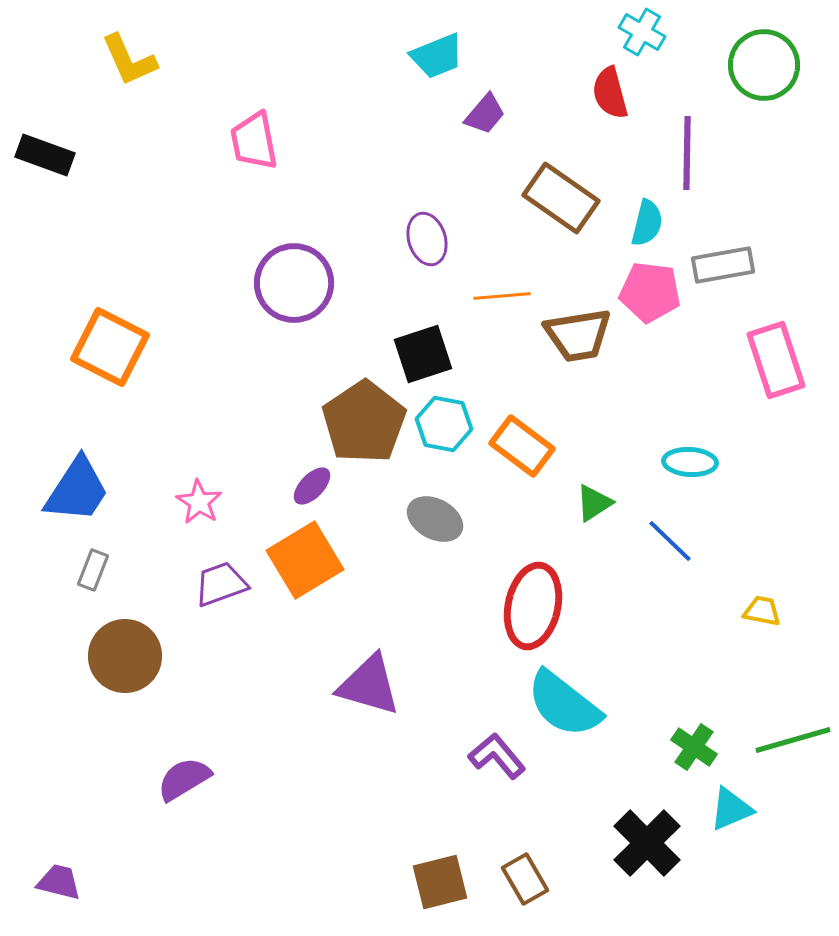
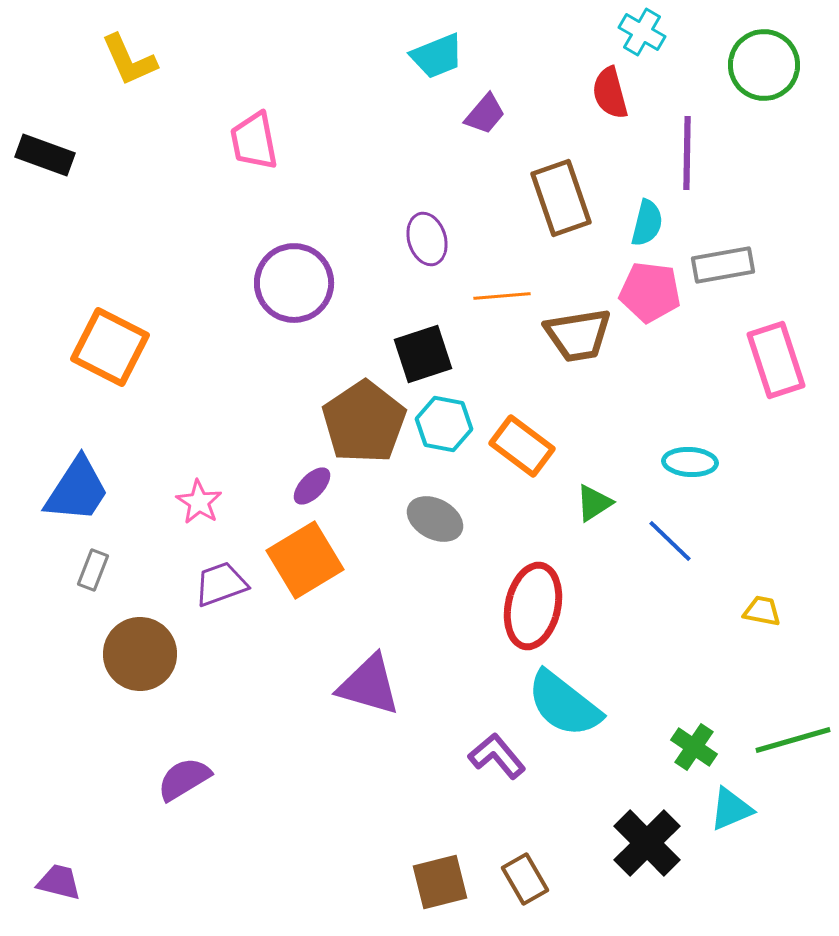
brown rectangle at (561, 198): rotated 36 degrees clockwise
brown circle at (125, 656): moved 15 px right, 2 px up
